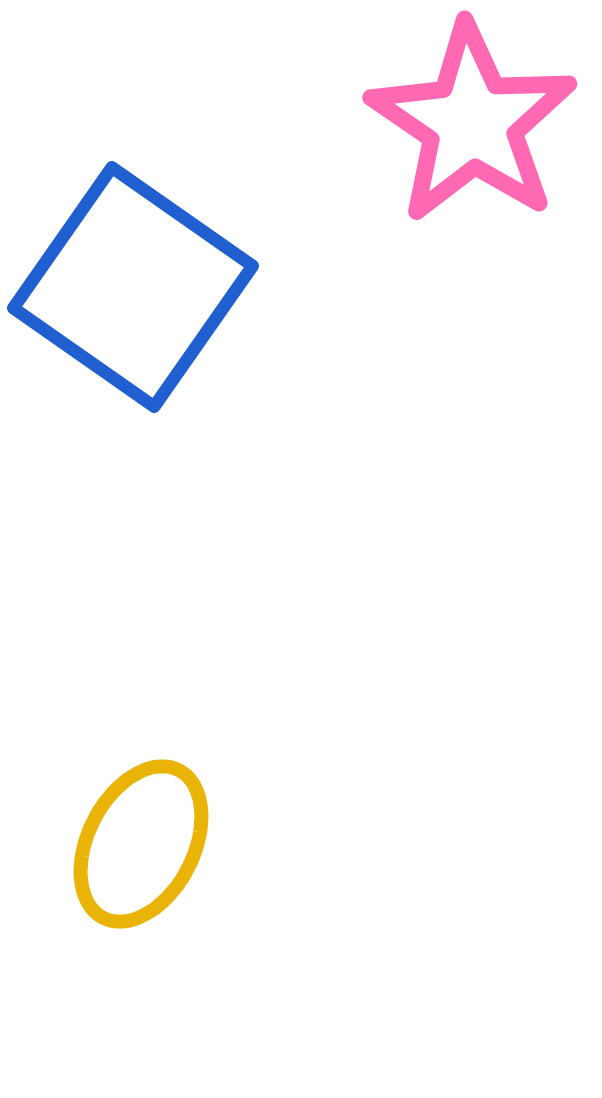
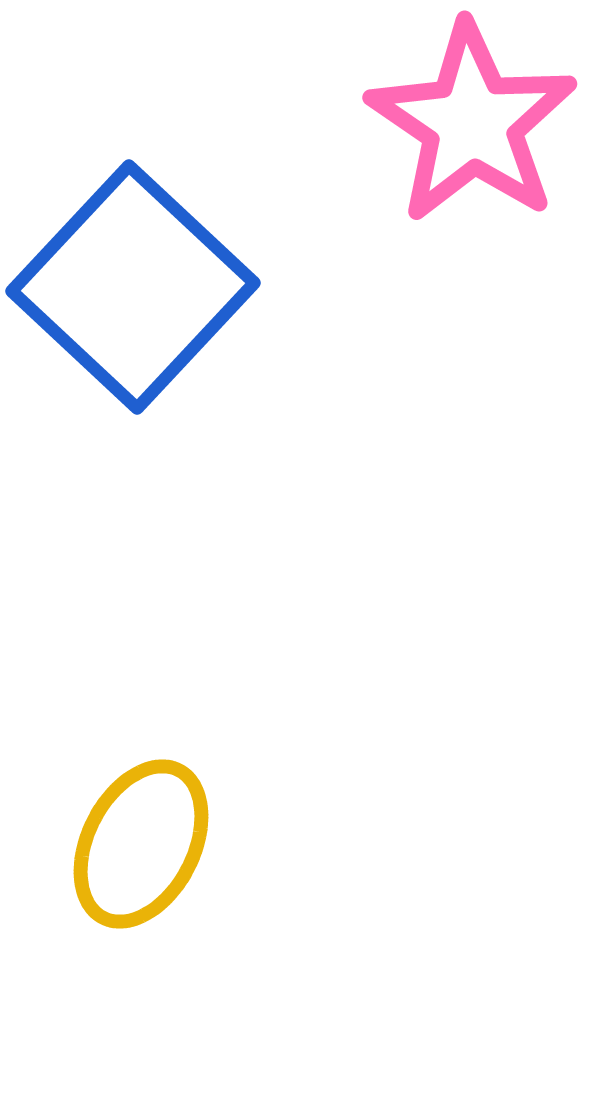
blue square: rotated 8 degrees clockwise
